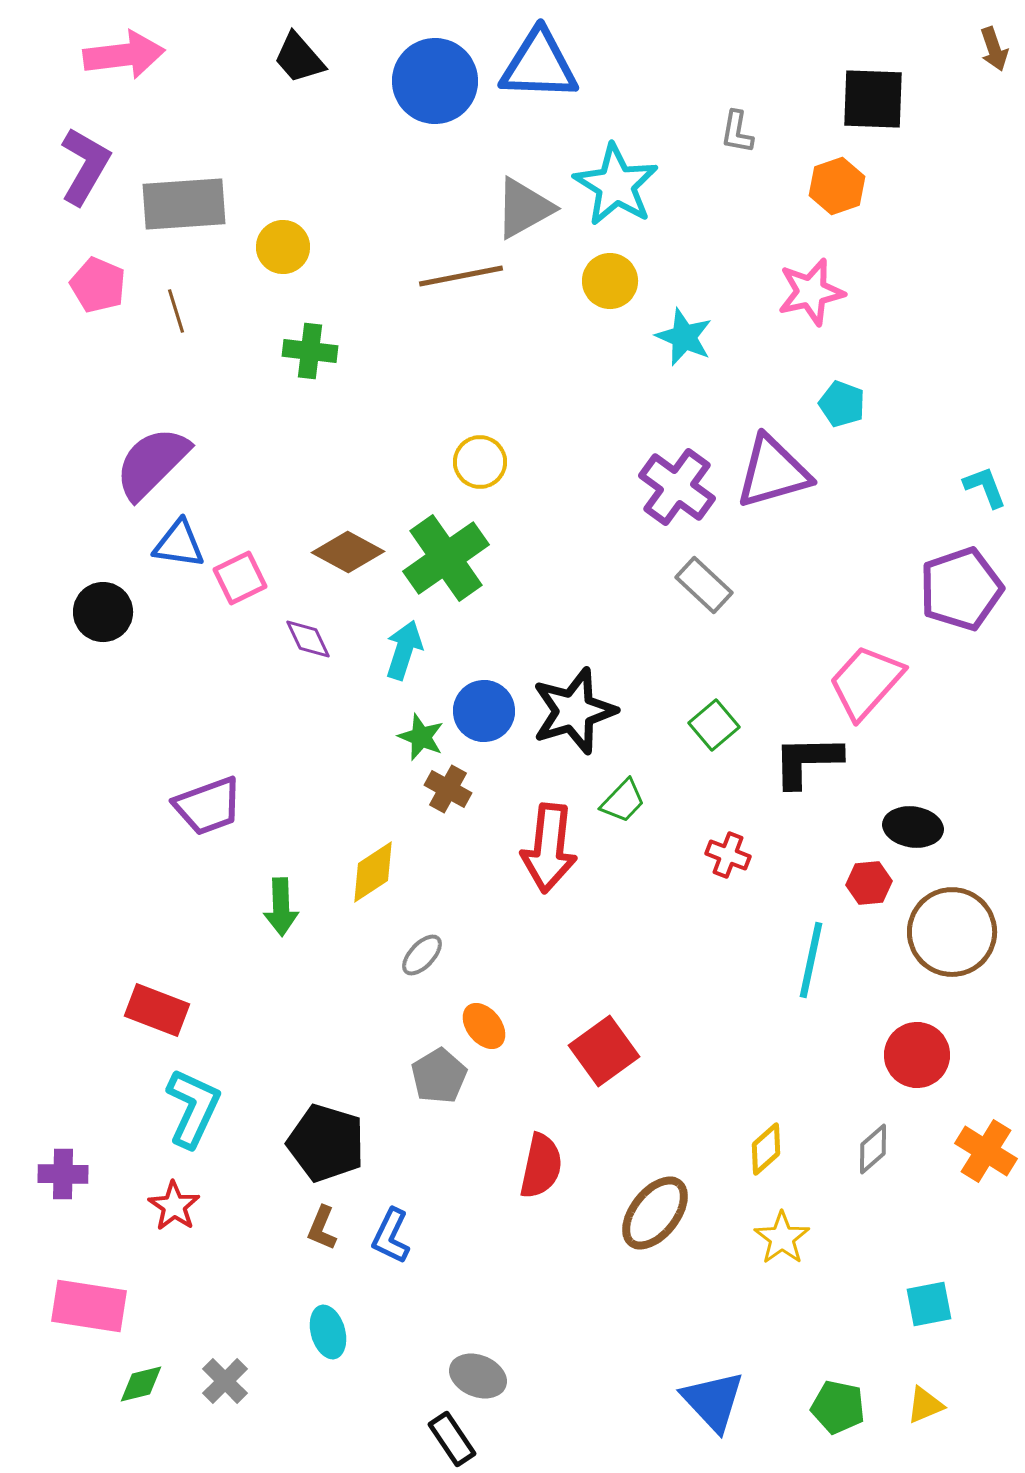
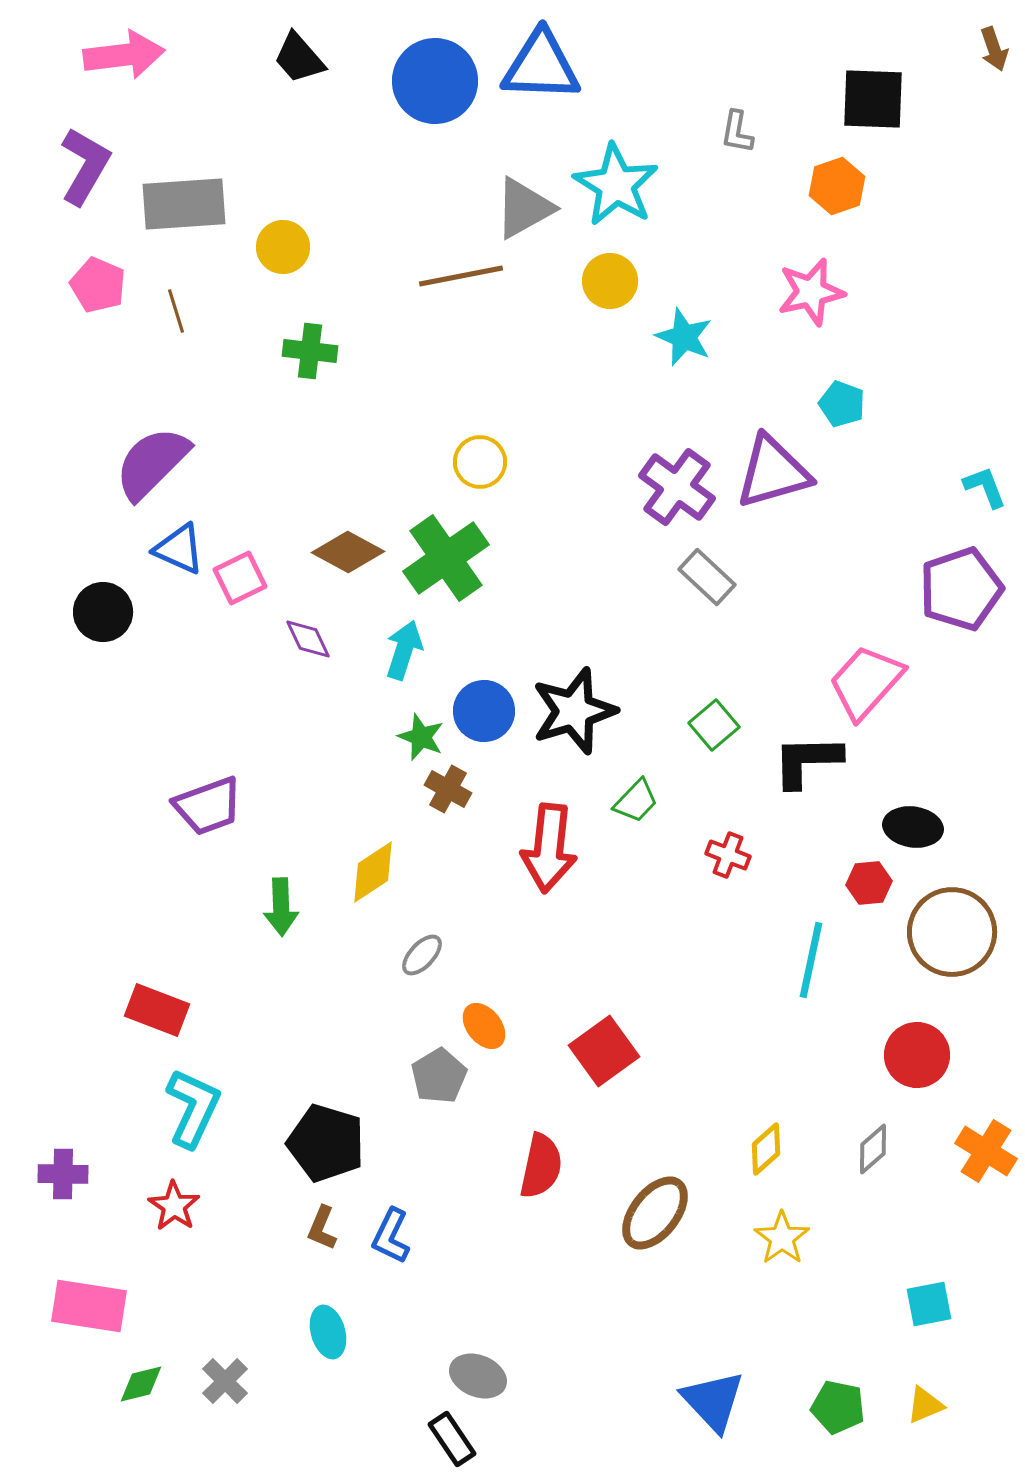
blue triangle at (539, 65): moved 2 px right, 1 px down
blue triangle at (179, 544): moved 5 px down; rotated 16 degrees clockwise
gray rectangle at (704, 585): moved 3 px right, 8 px up
green trapezoid at (623, 801): moved 13 px right
